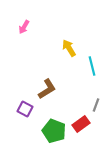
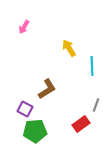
cyan line: rotated 12 degrees clockwise
green pentagon: moved 19 px left; rotated 25 degrees counterclockwise
